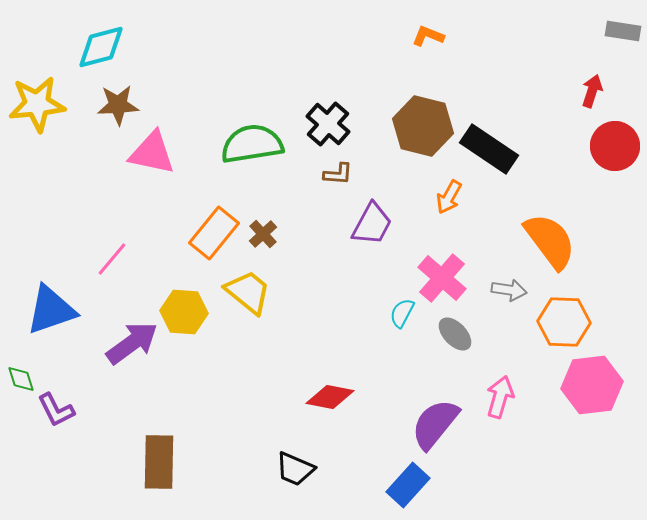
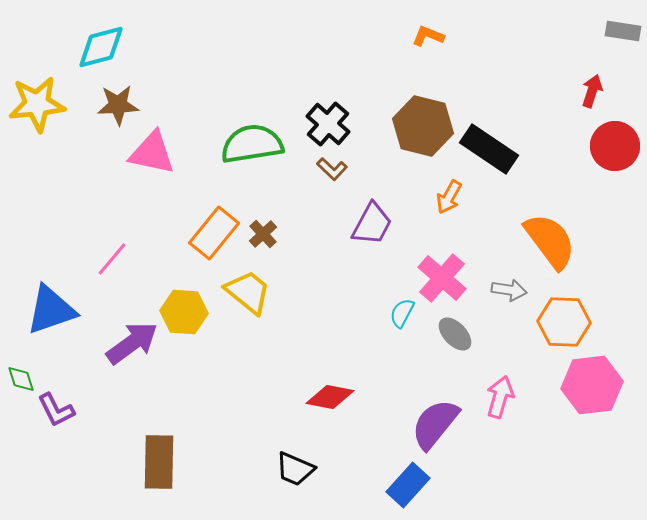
brown L-shape: moved 6 px left, 5 px up; rotated 40 degrees clockwise
